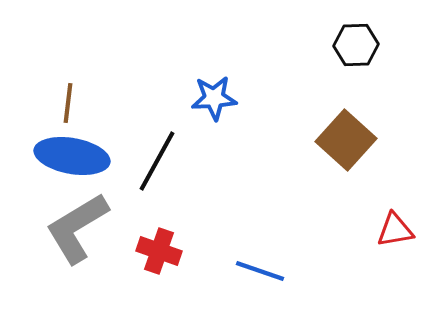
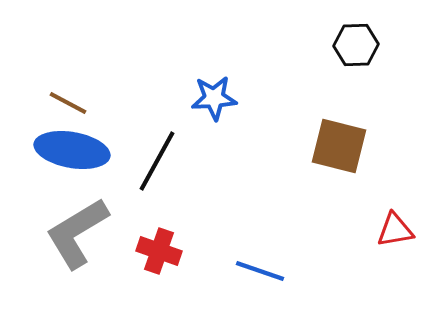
brown line: rotated 69 degrees counterclockwise
brown square: moved 7 px left, 6 px down; rotated 28 degrees counterclockwise
blue ellipse: moved 6 px up
gray L-shape: moved 5 px down
